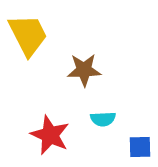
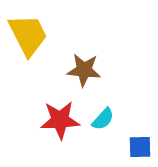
brown star: rotated 8 degrees clockwise
cyan semicircle: rotated 45 degrees counterclockwise
red star: moved 10 px right, 15 px up; rotated 27 degrees counterclockwise
